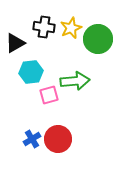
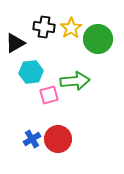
yellow star: rotated 10 degrees counterclockwise
